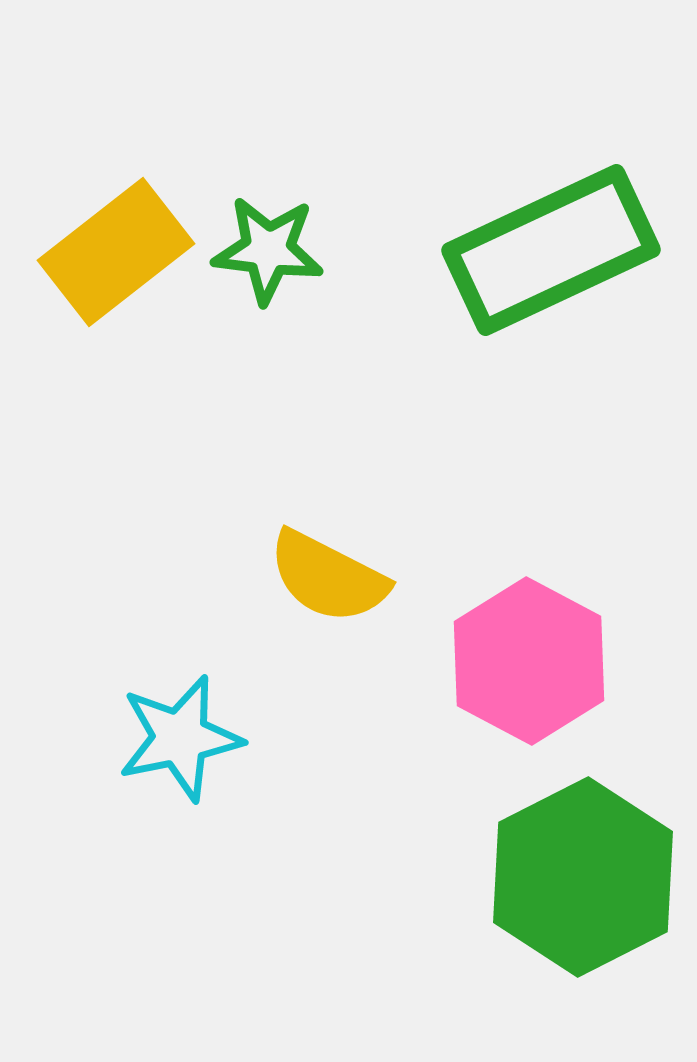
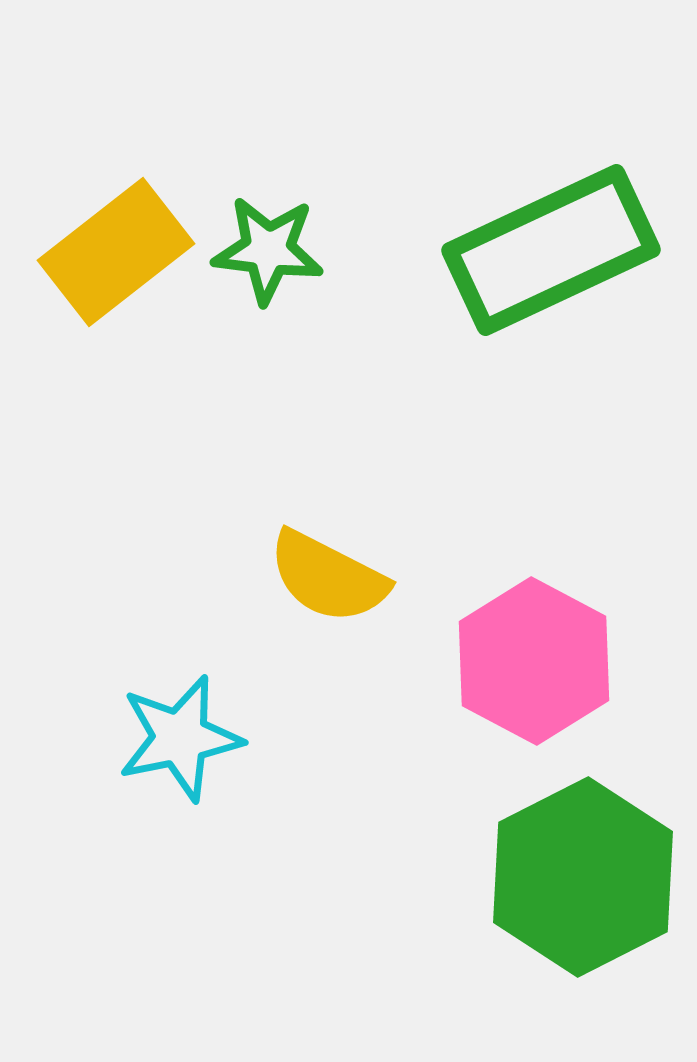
pink hexagon: moved 5 px right
